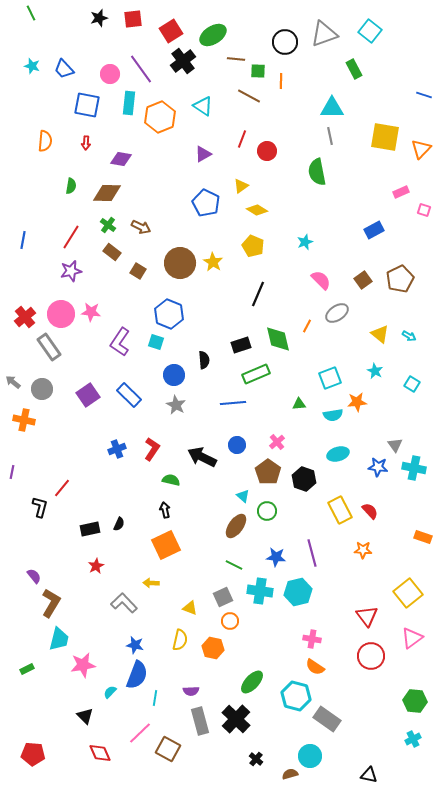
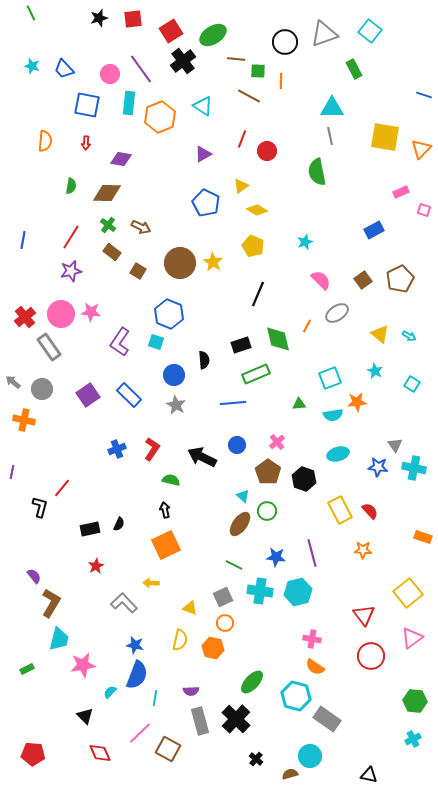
brown ellipse at (236, 526): moved 4 px right, 2 px up
red triangle at (367, 616): moved 3 px left, 1 px up
orange circle at (230, 621): moved 5 px left, 2 px down
